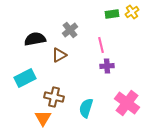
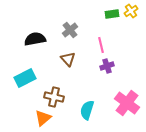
yellow cross: moved 1 px left, 1 px up
brown triangle: moved 9 px right, 4 px down; rotated 42 degrees counterclockwise
purple cross: rotated 16 degrees counterclockwise
cyan semicircle: moved 1 px right, 2 px down
orange triangle: rotated 18 degrees clockwise
